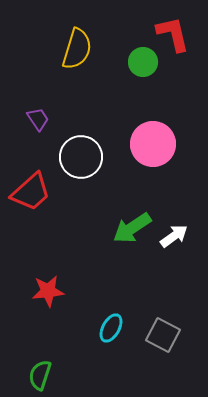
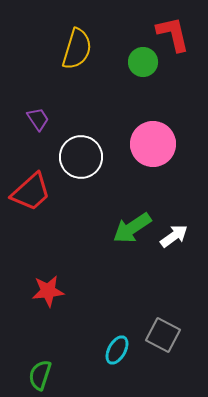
cyan ellipse: moved 6 px right, 22 px down
